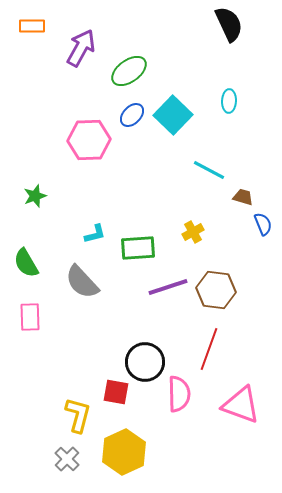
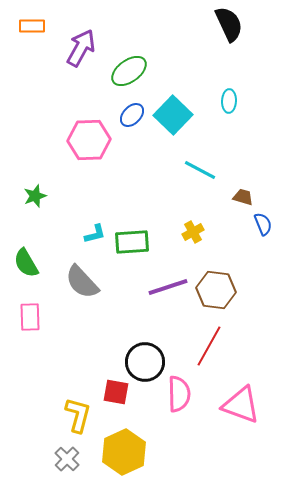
cyan line: moved 9 px left
green rectangle: moved 6 px left, 6 px up
red line: moved 3 px up; rotated 9 degrees clockwise
